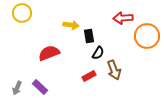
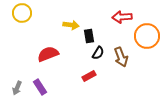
red arrow: moved 1 px left, 1 px up
red semicircle: moved 1 px left, 1 px down
brown arrow: moved 7 px right, 13 px up
purple rectangle: rotated 14 degrees clockwise
